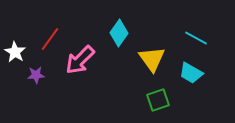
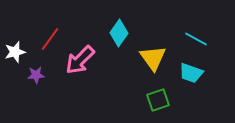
cyan line: moved 1 px down
white star: rotated 25 degrees clockwise
yellow triangle: moved 1 px right, 1 px up
cyan trapezoid: rotated 10 degrees counterclockwise
